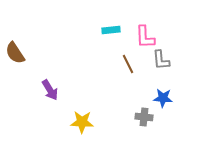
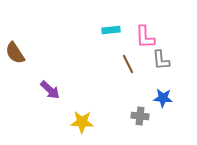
purple arrow: rotated 15 degrees counterclockwise
gray cross: moved 4 px left, 1 px up
